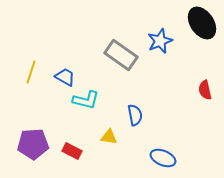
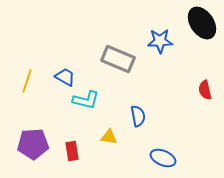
blue star: rotated 20 degrees clockwise
gray rectangle: moved 3 px left, 4 px down; rotated 12 degrees counterclockwise
yellow line: moved 4 px left, 9 px down
blue semicircle: moved 3 px right, 1 px down
red rectangle: rotated 54 degrees clockwise
